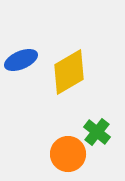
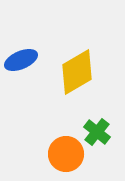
yellow diamond: moved 8 px right
orange circle: moved 2 px left
